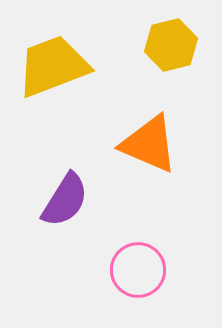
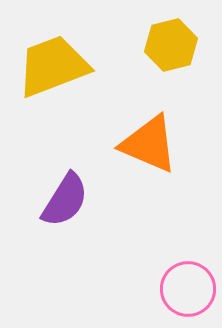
pink circle: moved 50 px right, 19 px down
